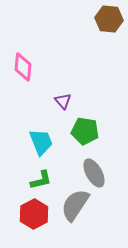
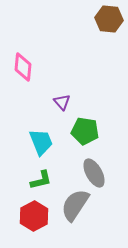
purple triangle: moved 1 px left, 1 px down
red hexagon: moved 2 px down
